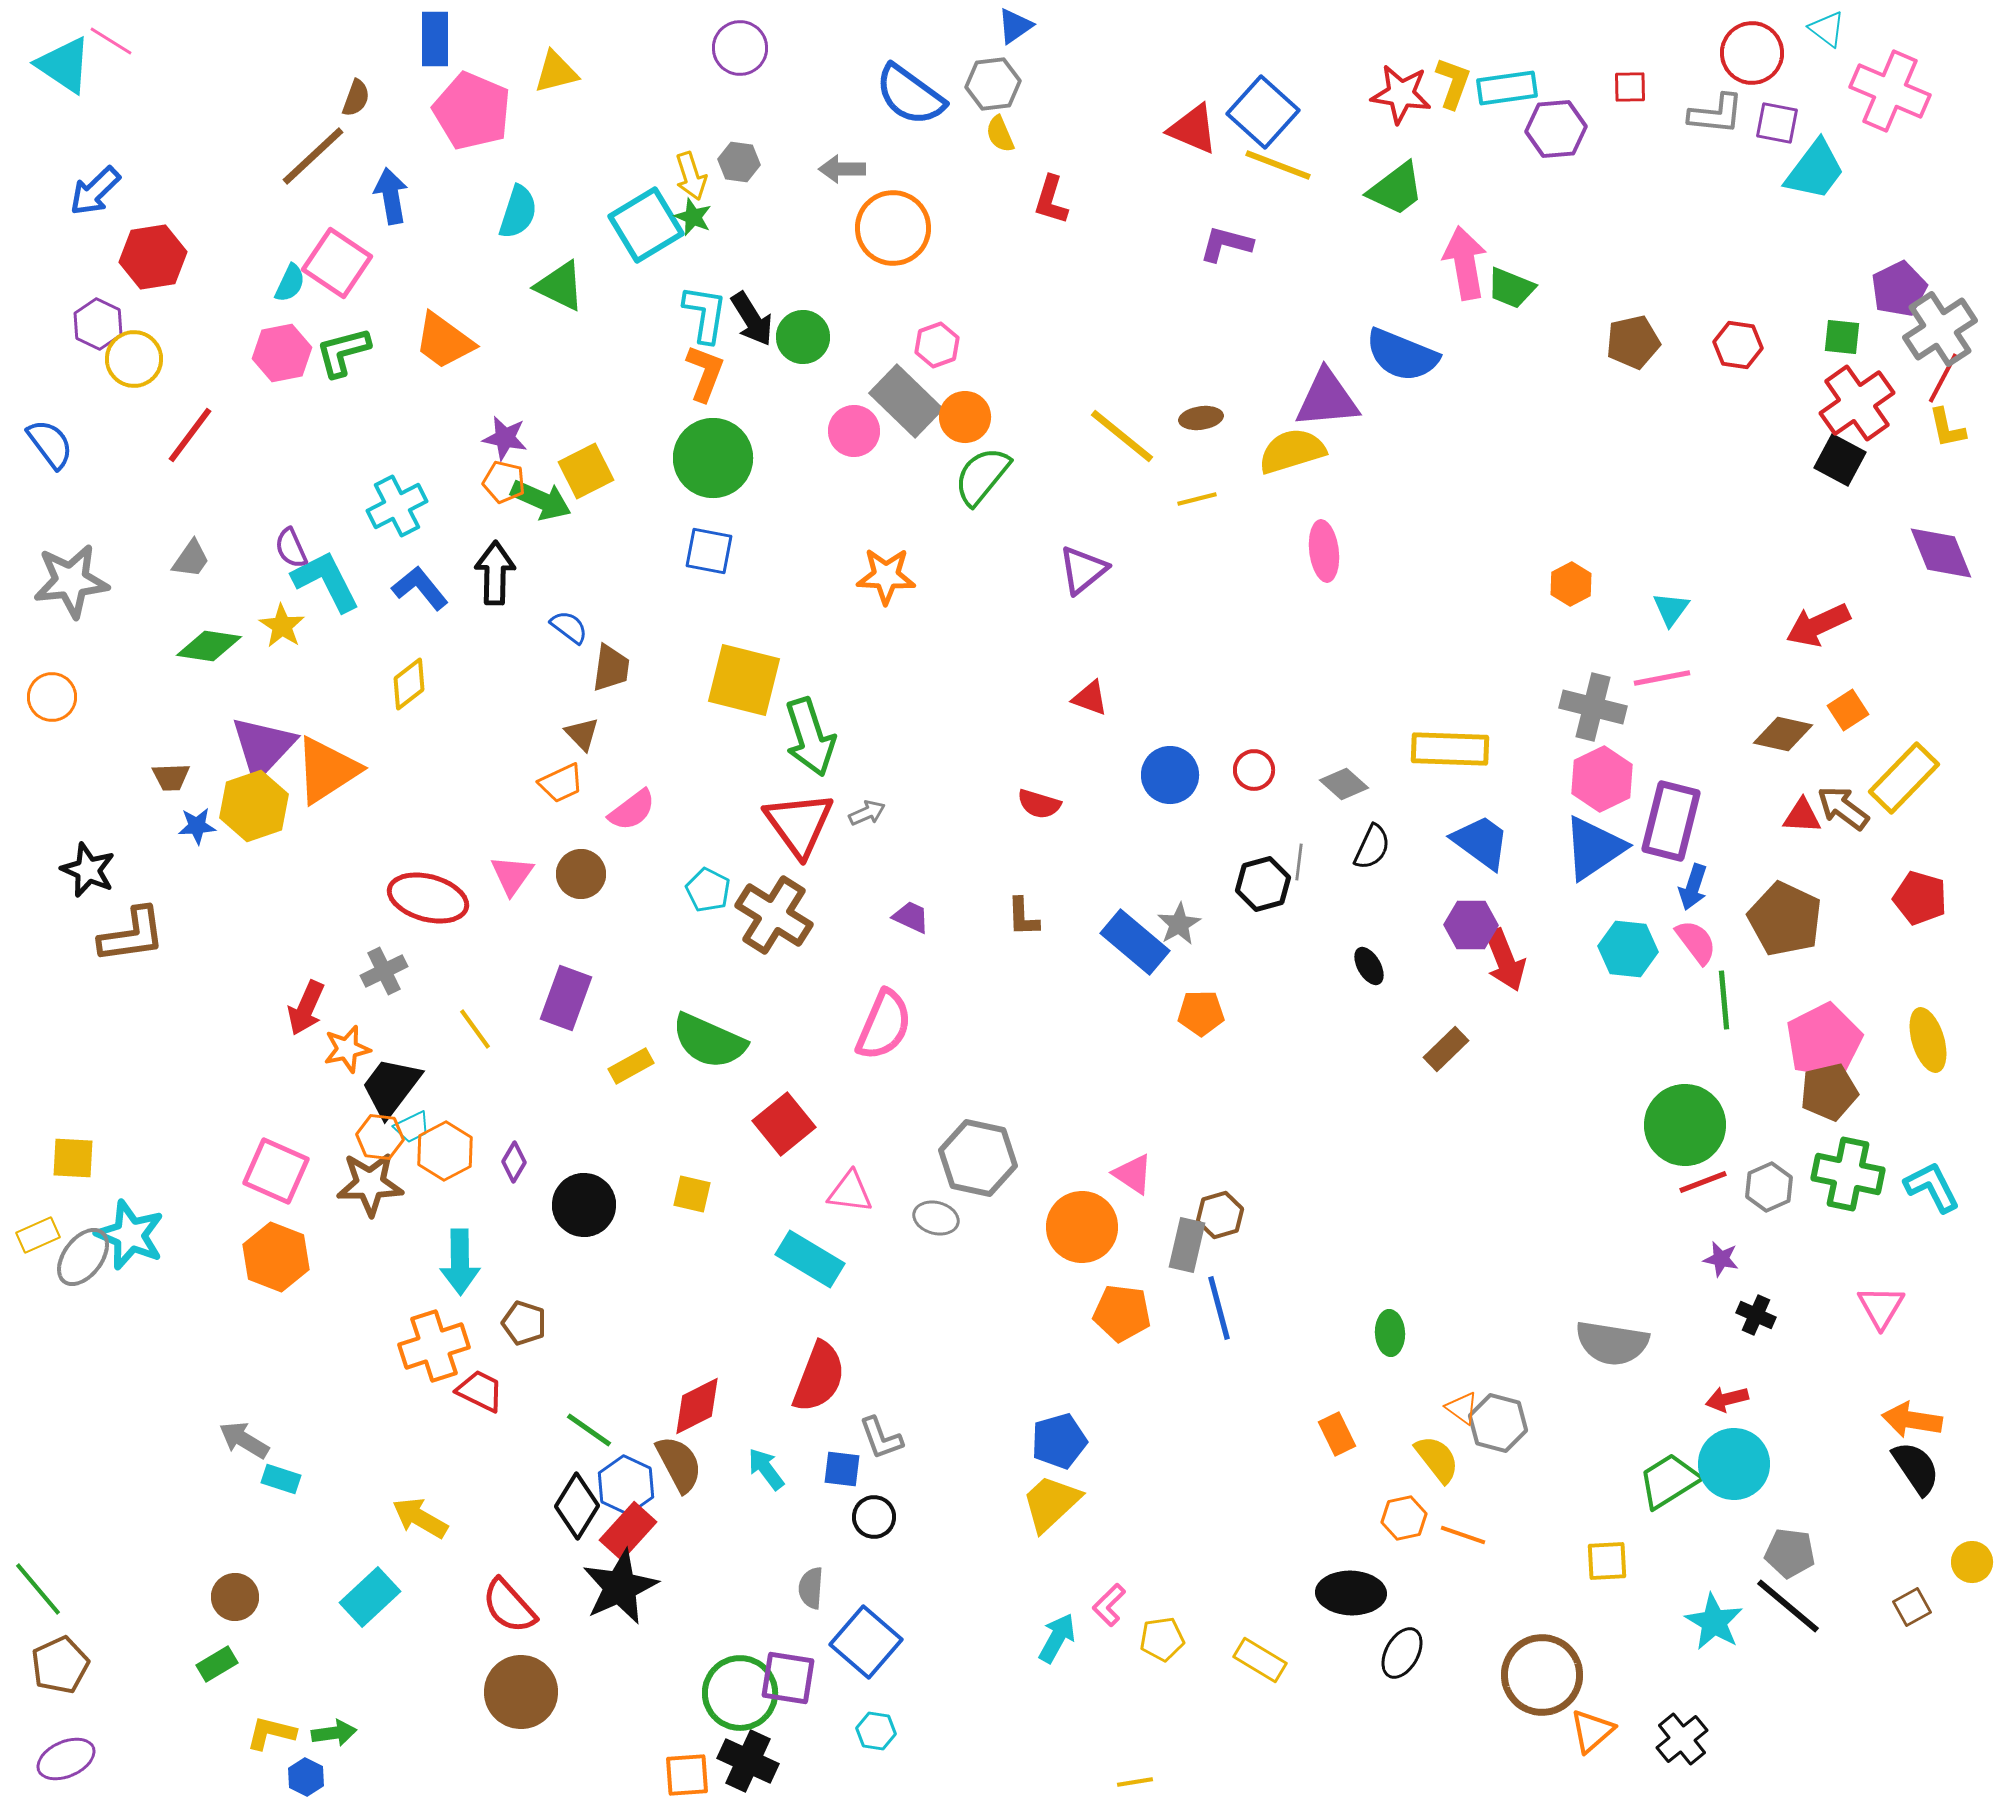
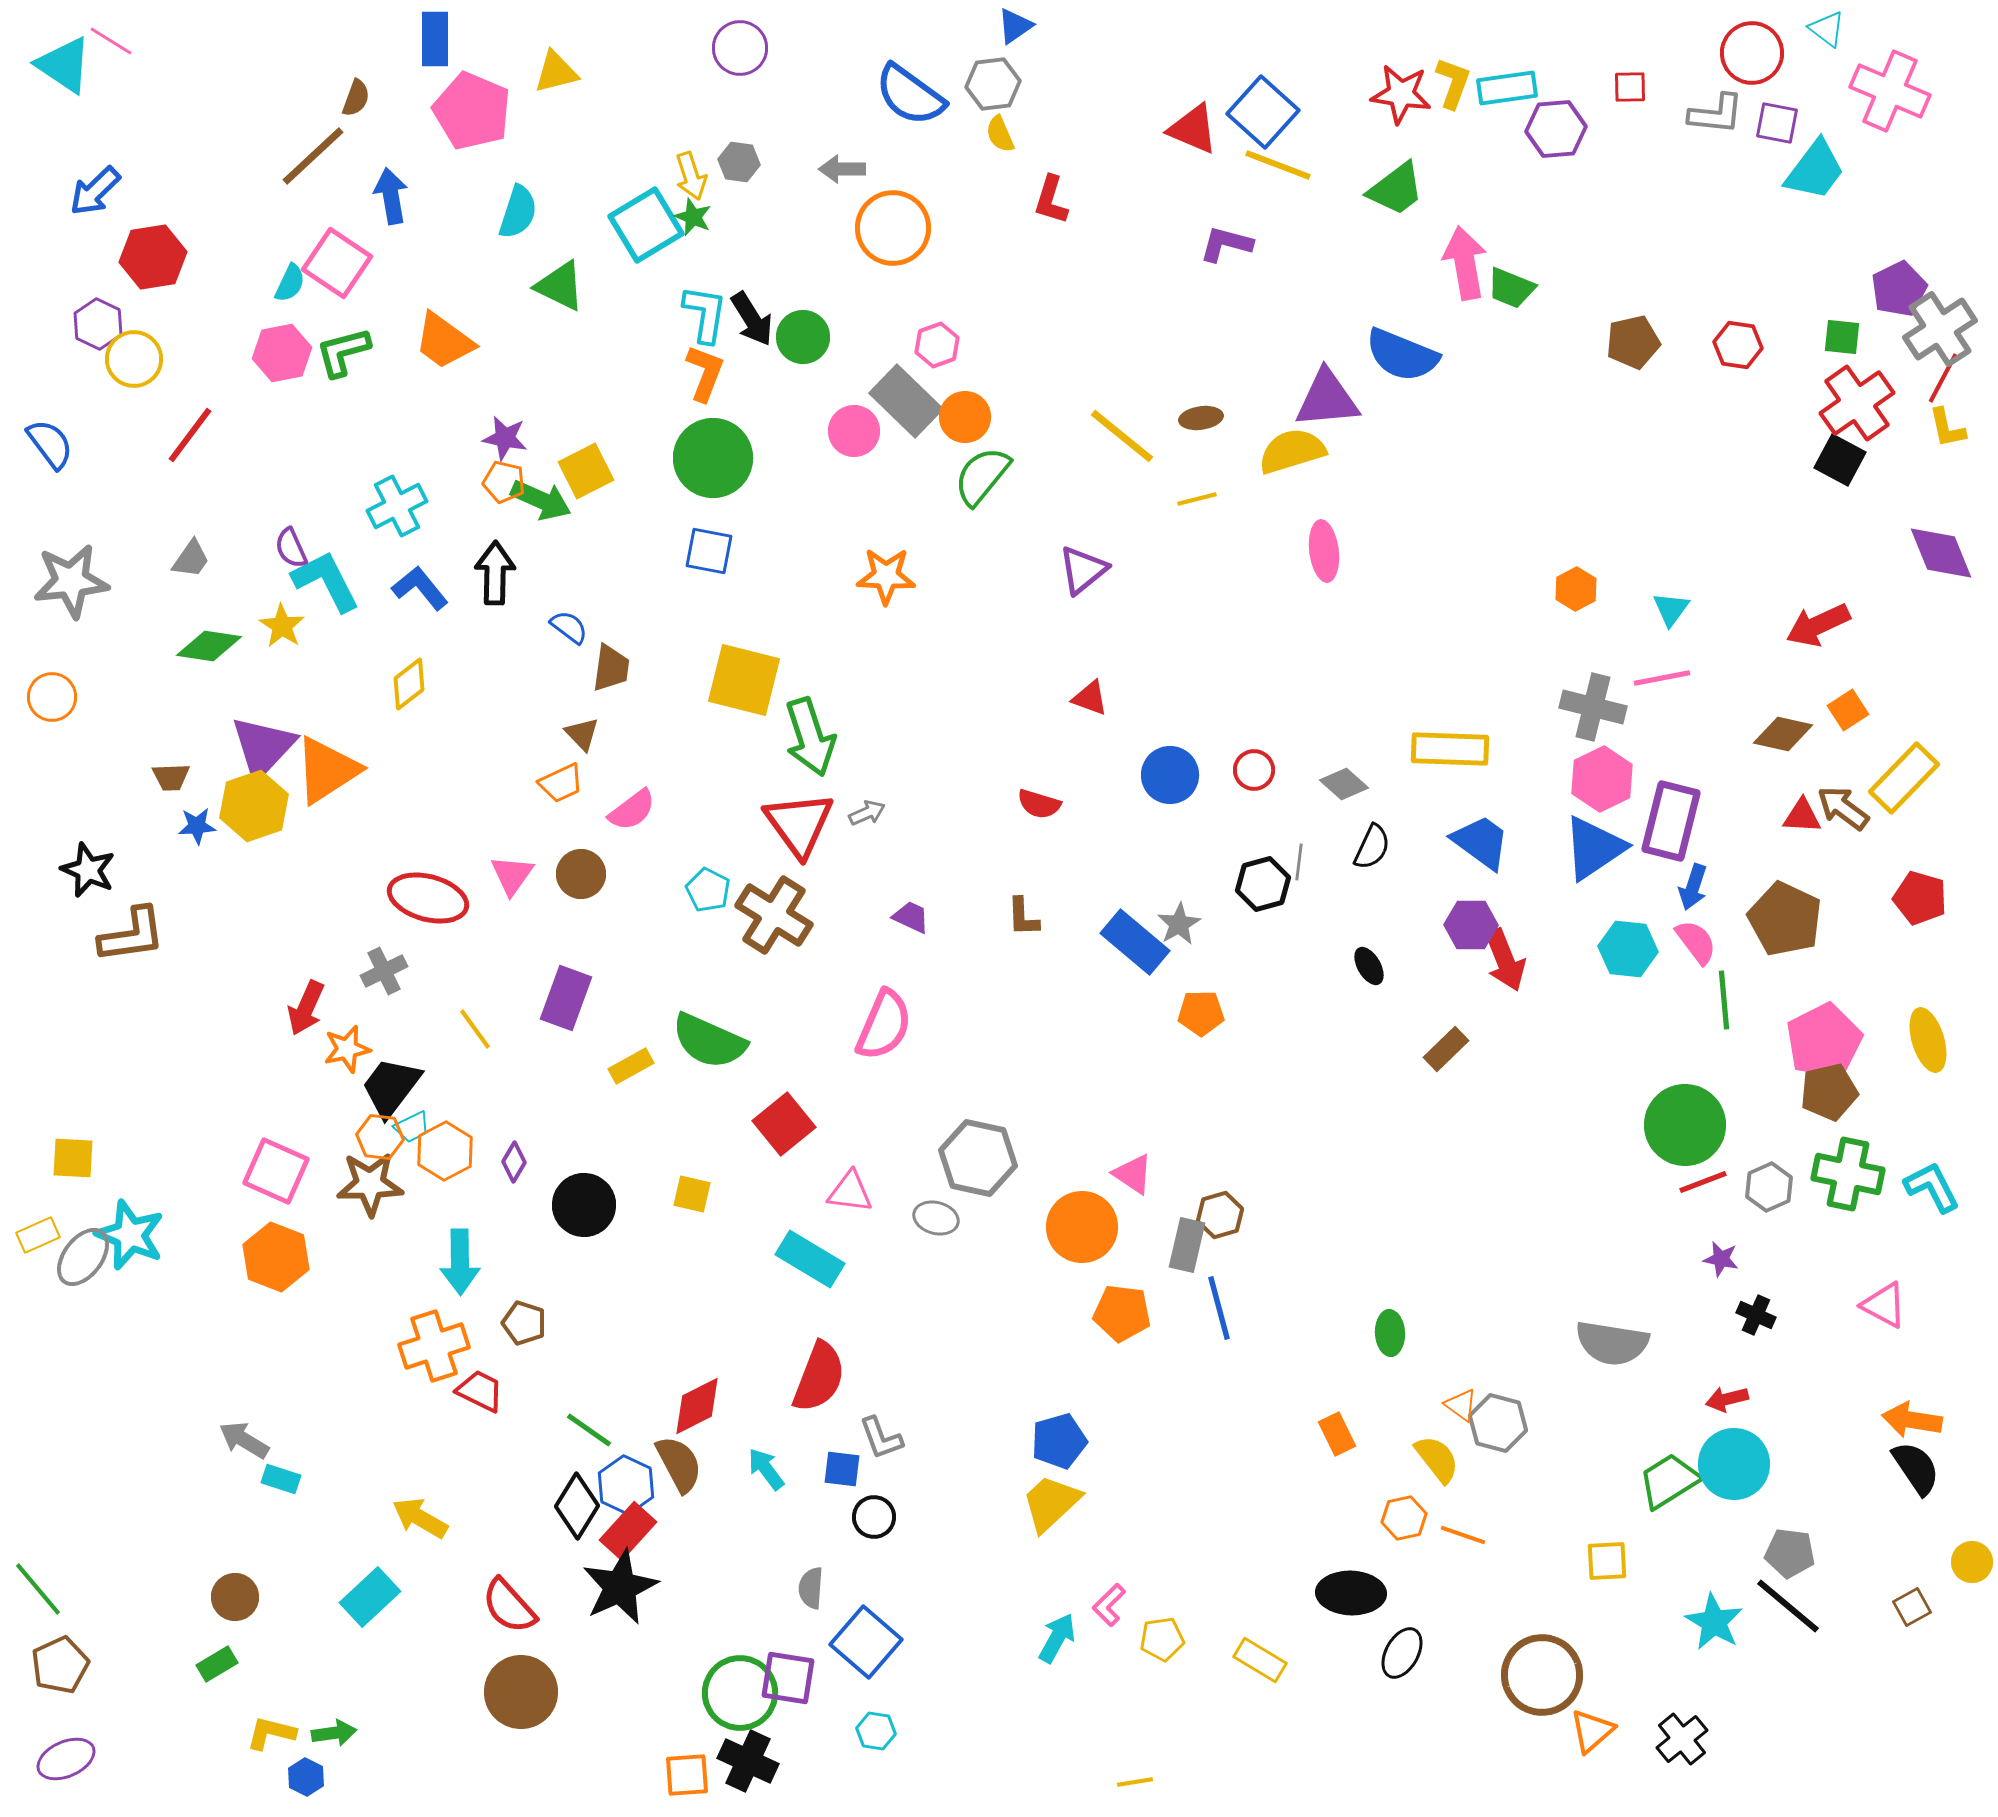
orange hexagon at (1571, 584): moved 5 px right, 5 px down
pink triangle at (1881, 1307): moved 3 px right, 2 px up; rotated 33 degrees counterclockwise
orange triangle at (1462, 1408): moved 1 px left, 3 px up
